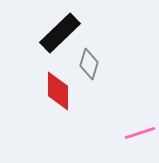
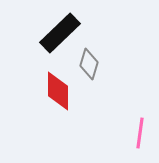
pink line: rotated 64 degrees counterclockwise
